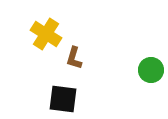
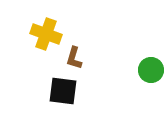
yellow cross: rotated 12 degrees counterclockwise
black square: moved 8 px up
